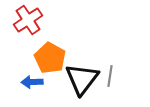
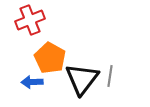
red cross: moved 2 px right; rotated 12 degrees clockwise
